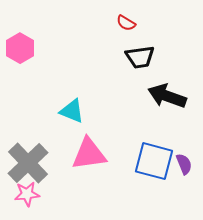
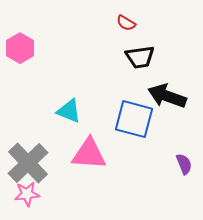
cyan triangle: moved 3 px left
pink triangle: rotated 12 degrees clockwise
blue square: moved 20 px left, 42 px up
